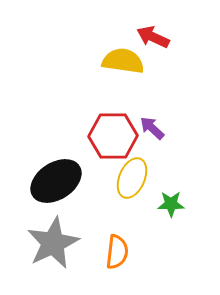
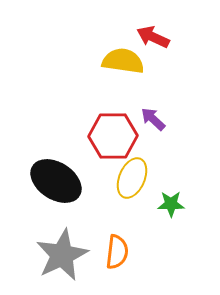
purple arrow: moved 1 px right, 9 px up
black ellipse: rotated 66 degrees clockwise
gray star: moved 9 px right, 12 px down
